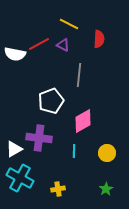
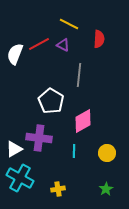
white semicircle: rotated 100 degrees clockwise
white pentagon: rotated 20 degrees counterclockwise
